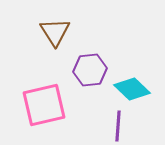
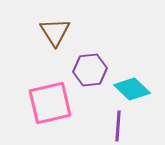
pink square: moved 6 px right, 2 px up
